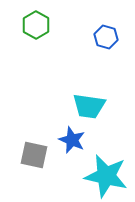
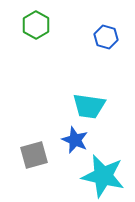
blue star: moved 3 px right
gray square: rotated 28 degrees counterclockwise
cyan star: moved 3 px left
